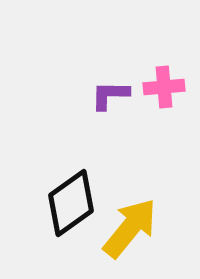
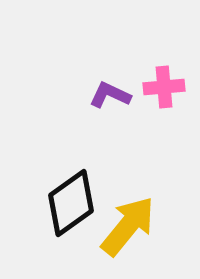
purple L-shape: rotated 24 degrees clockwise
yellow arrow: moved 2 px left, 2 px up
